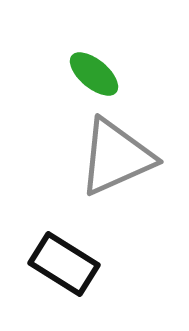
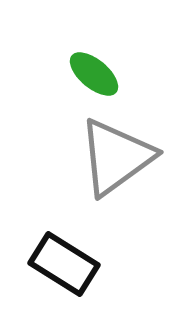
gray triangle: rotated 12 degrees counterclockwise
